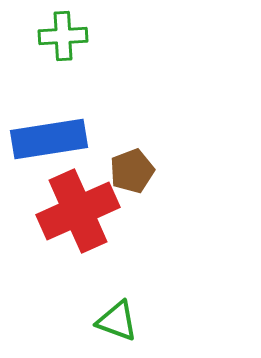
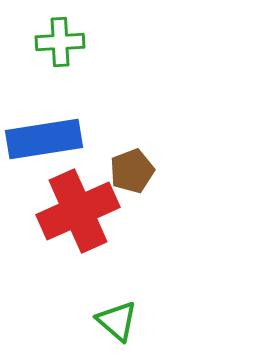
green cross: moved 3 px left, 6 px down
blue rectangle: moved 5 px left
green triangle: rotated 21 degrees clockwise
